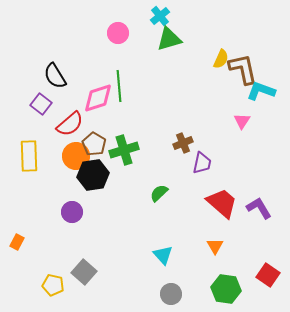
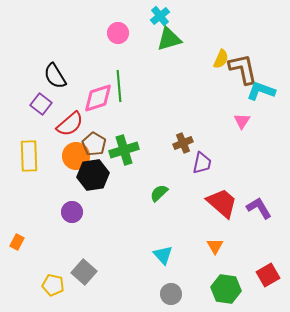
red square: rotated 25 degrees clockwise
